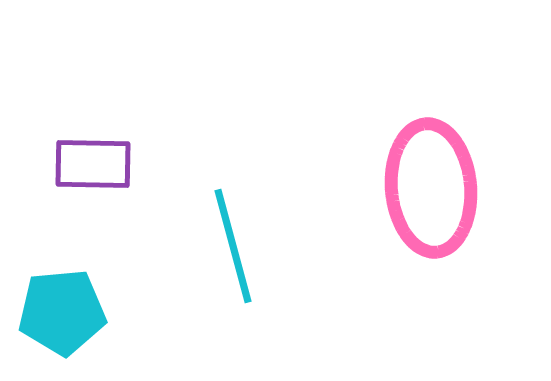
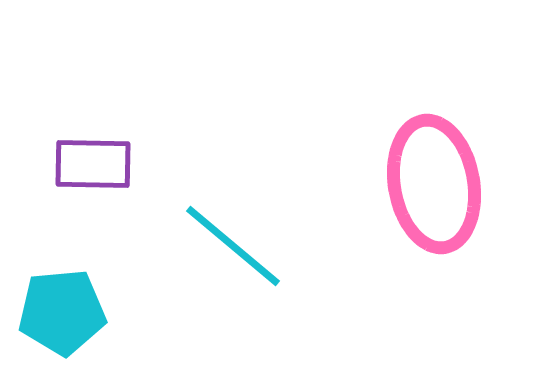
pink ellipse: moved 3 px right, 4 px up; rotated 5 degrees counterclockwise
cyan line: rotated 35 degrees counterclockwise
